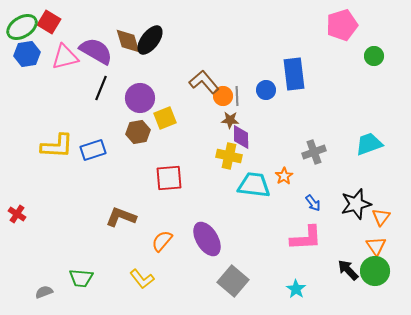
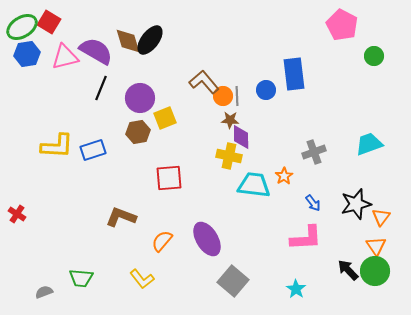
pink pentagon at (342, 25): rotated 28 degrees counterclockwise
